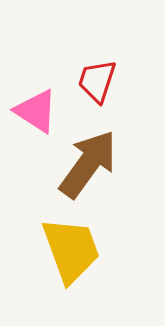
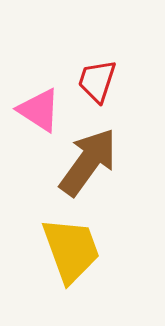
pink triangle: moved 3 px right, 1 px up
brown arrow: moved 2 px up
